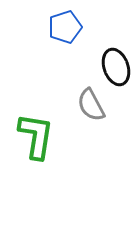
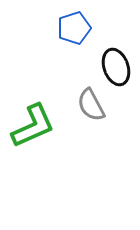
blue pentagon: moved 9 px right, 1 px down
green L-shape: moved 3 px left, 10 px up; rotated 57 degrees clockwise
